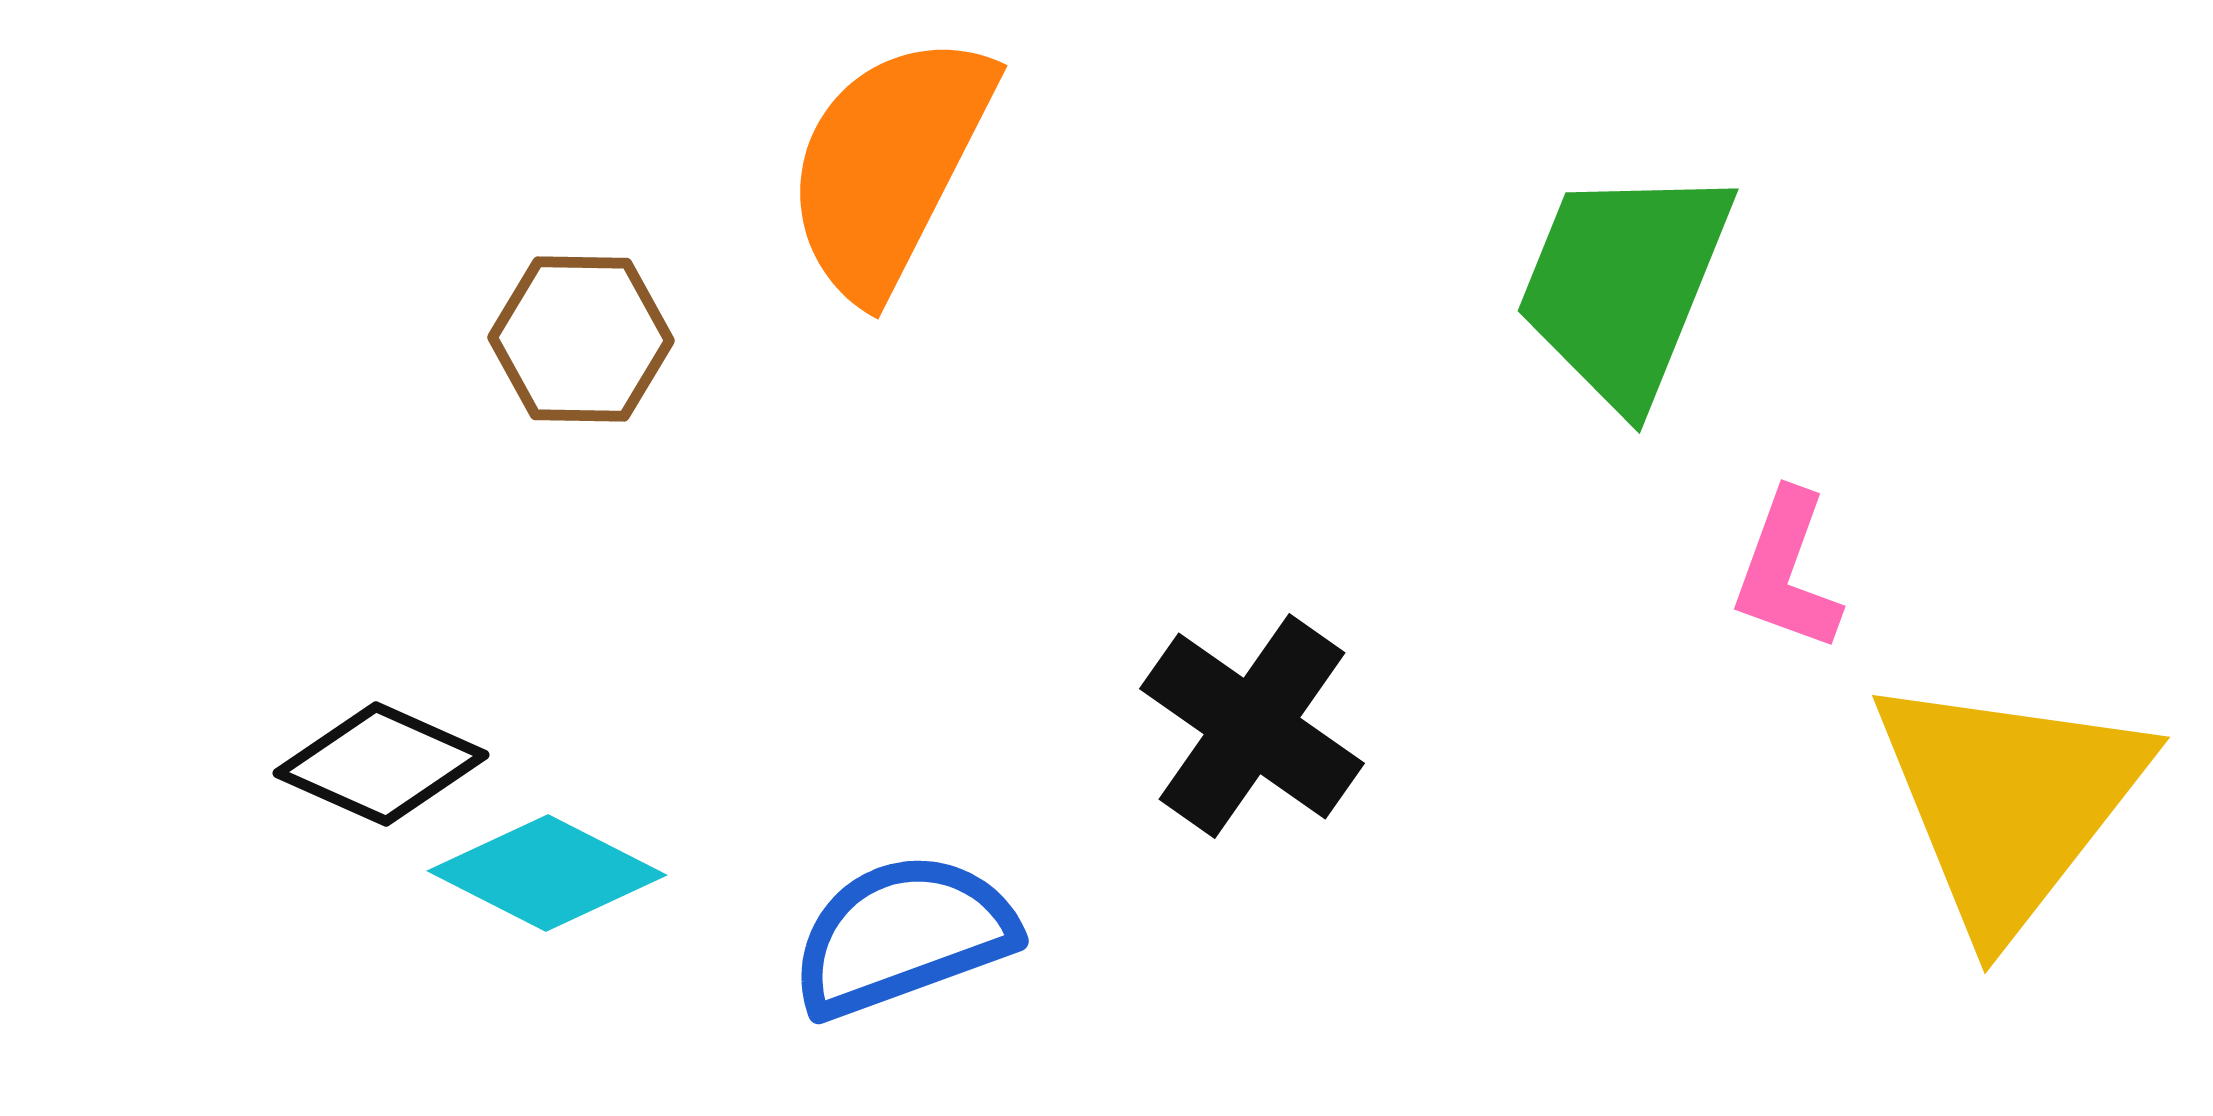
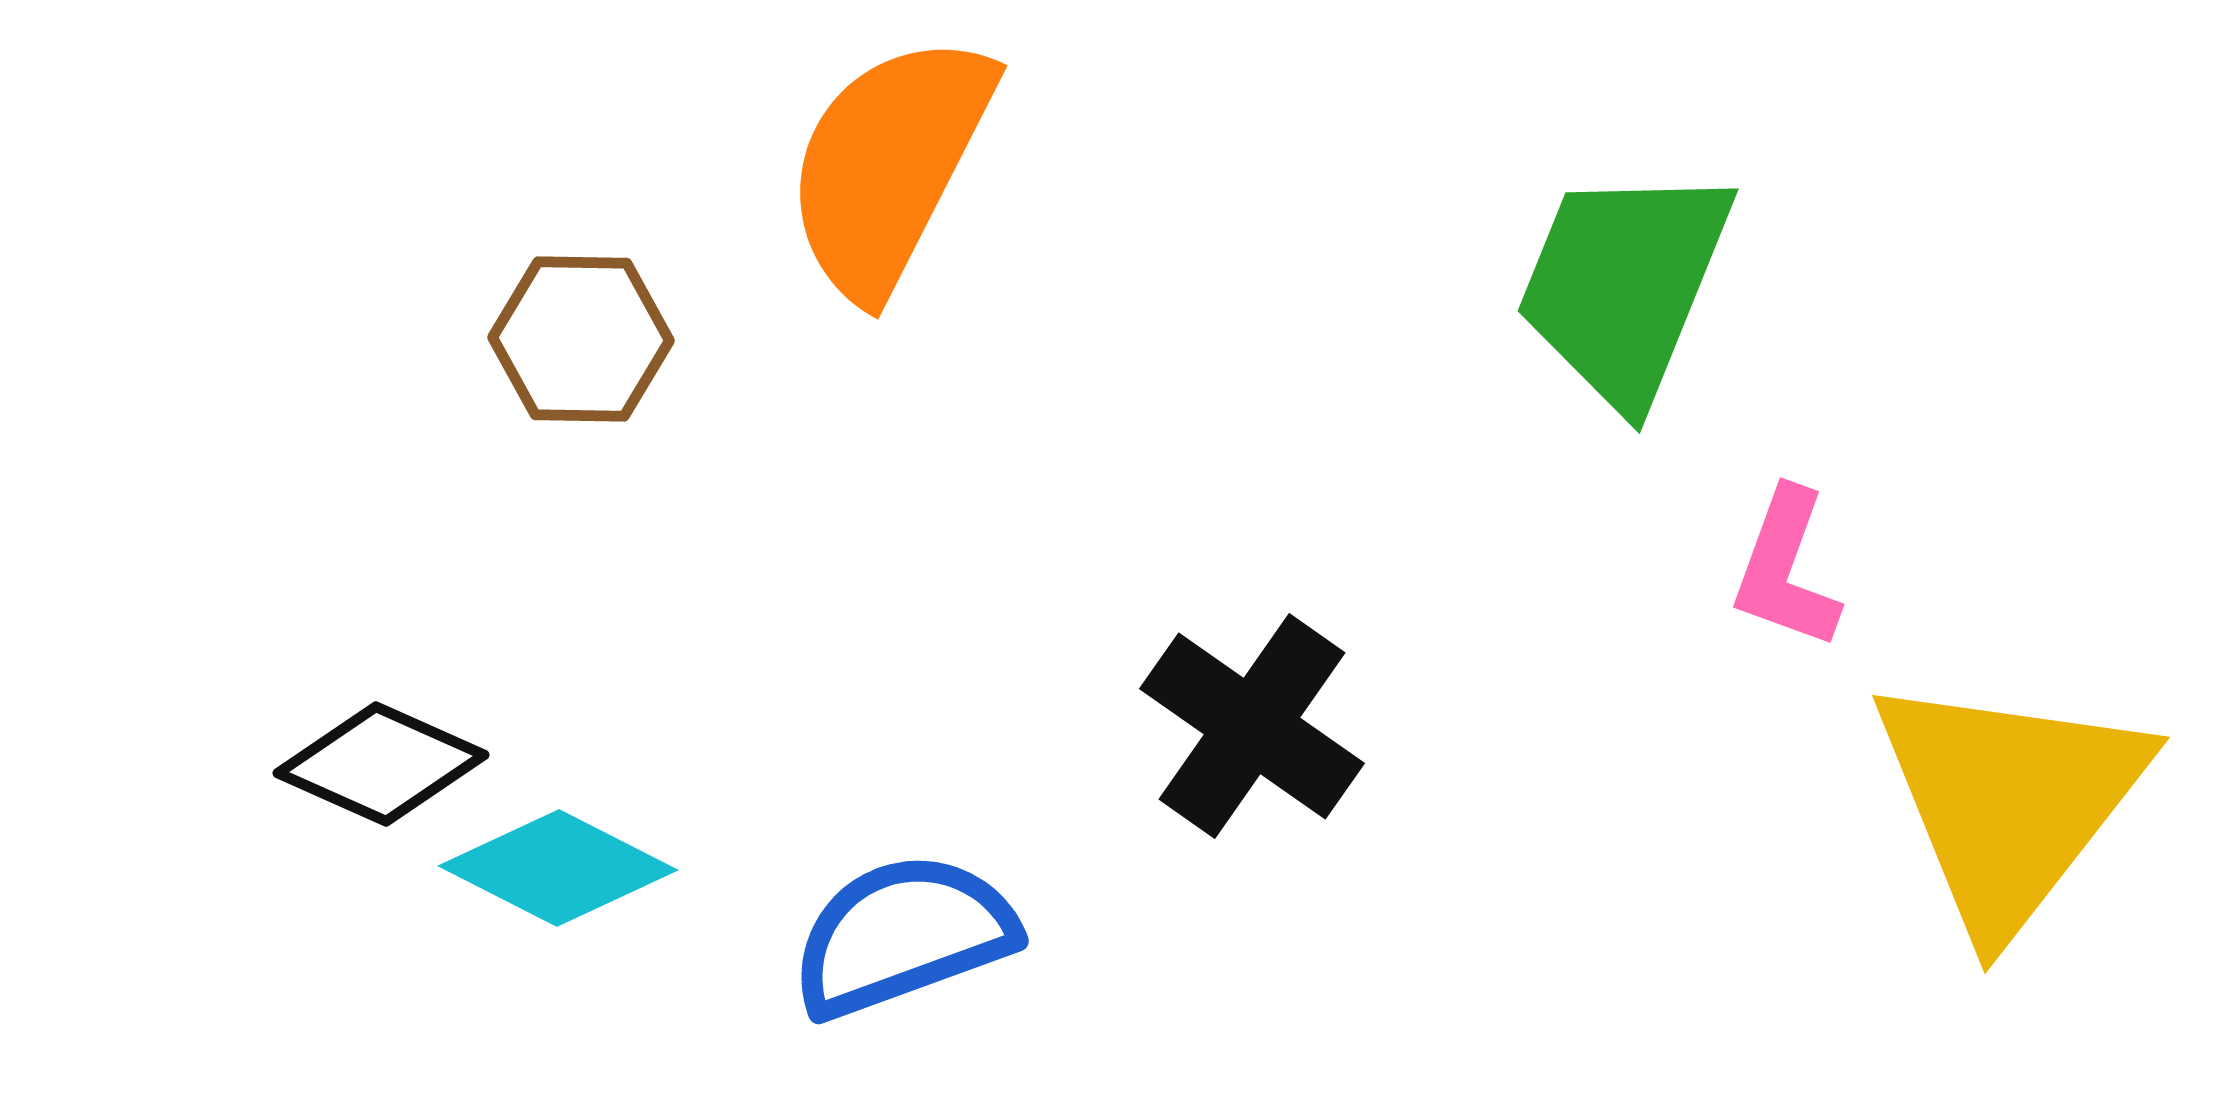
pink L-shape: moved 1 px left, 2 px up
cyan diamond: moved 11 px right, 5 px up
